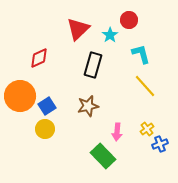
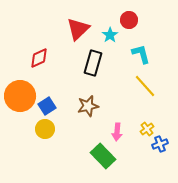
black rectangle: moved 2 px up
